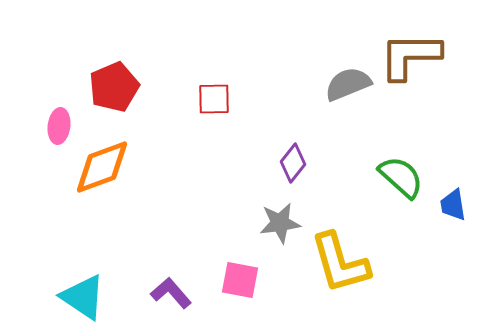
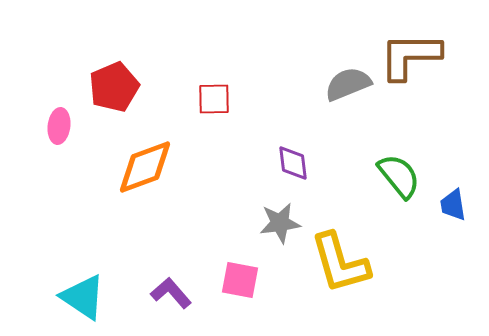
purple diamond: rotated 45 degrees counterclockwise
orange diamond: moved 43 px right
green semicircle: moved 2 px left, 1 px up; rotated 9 degrees clockwise
